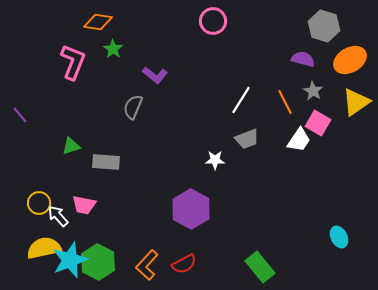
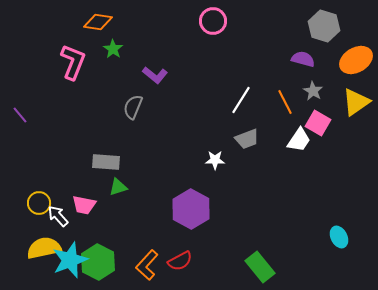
orange ellipse: moved 6 px right
green triangle: moved 47 px right, 41 px down
red semicircle: moved 4 px left, 3 px up
